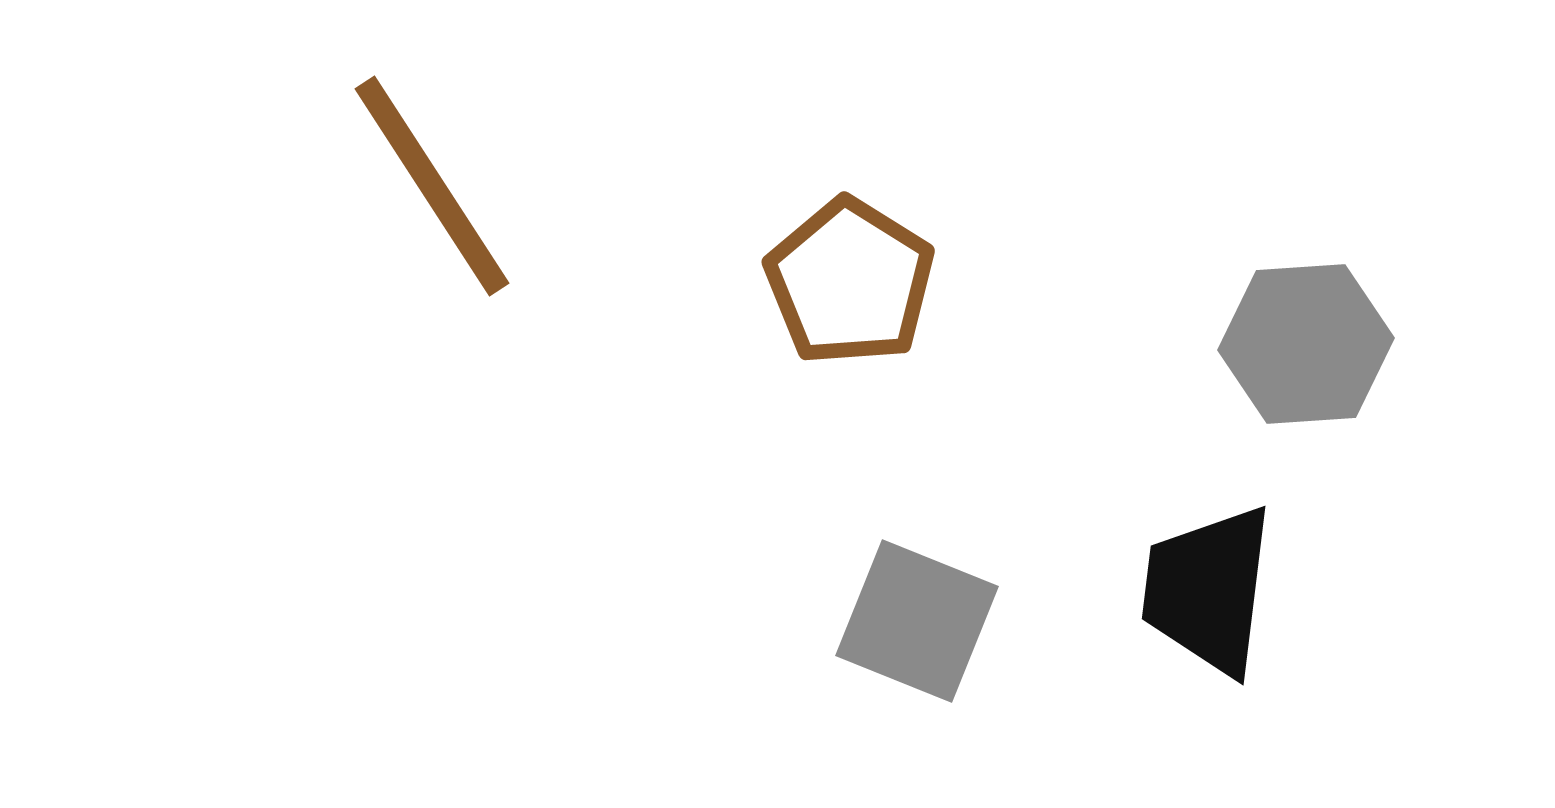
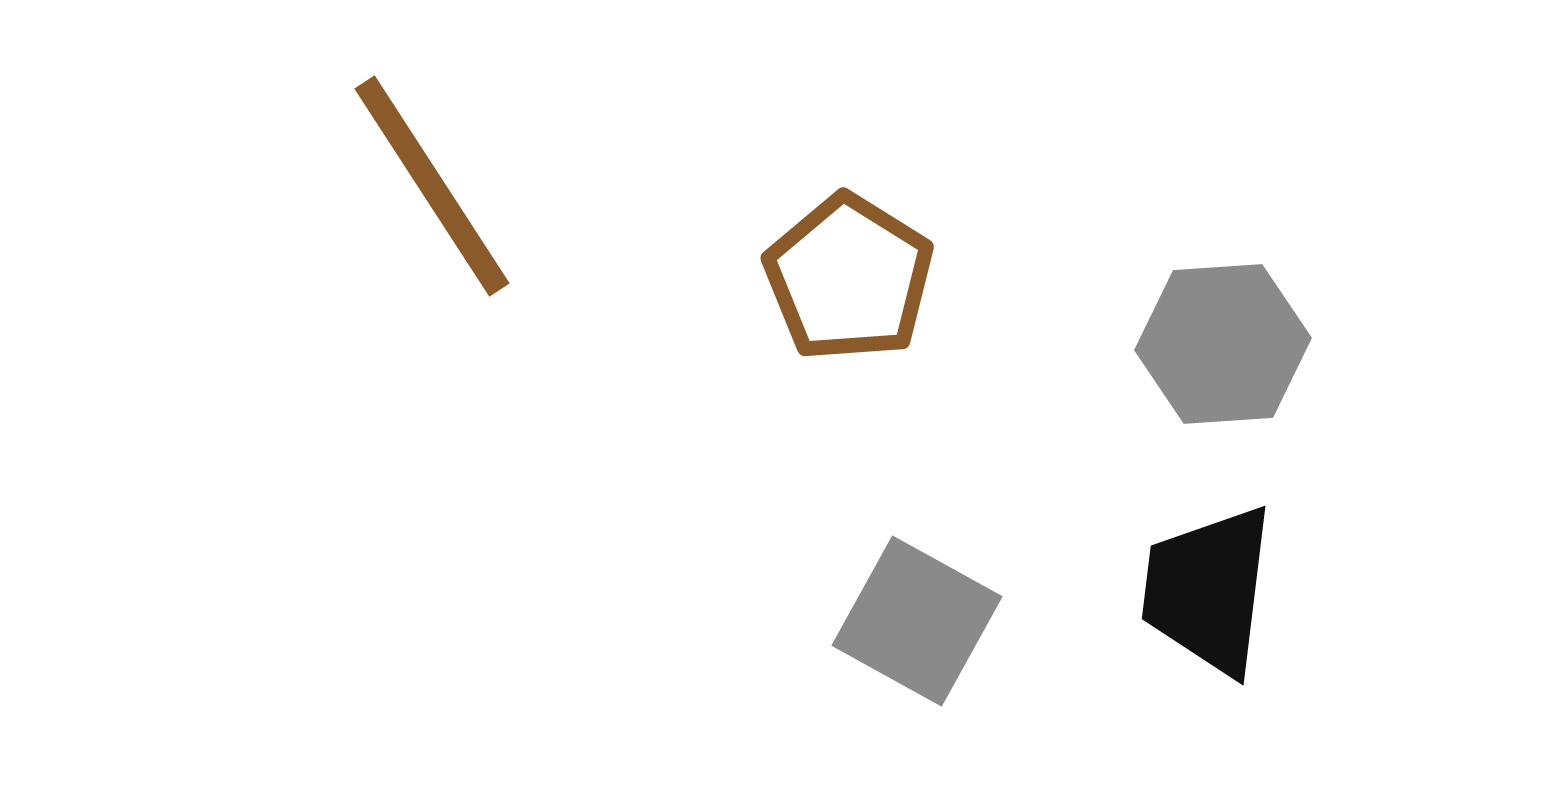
brown pentagon: moved 1 px left, 4 px up
gray hexagon: moved 83 px left
gray square: rotated 7 degrees clockwise
